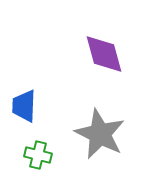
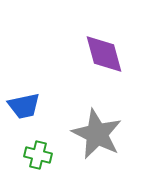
blue trapezoid: rotated 104 degrees counterclockwise
gray star: moved 3 px left
